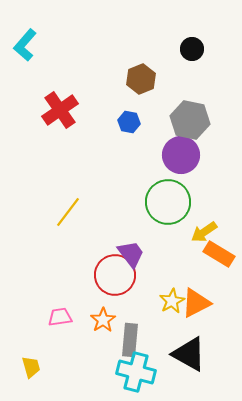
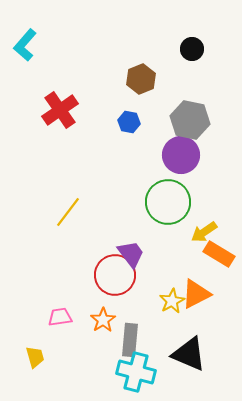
orange triangle: moved 9 px up
black triangle: rotated 6 degrees counterclockwise
yellow trapezoid: moved 4 px right, 10 px up
